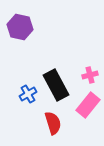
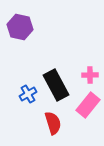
pink cross: rotated 14 degrees clockwise
